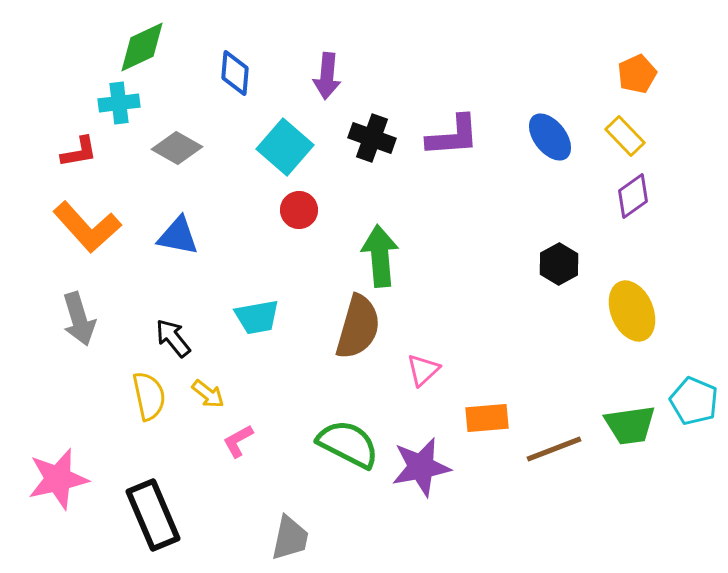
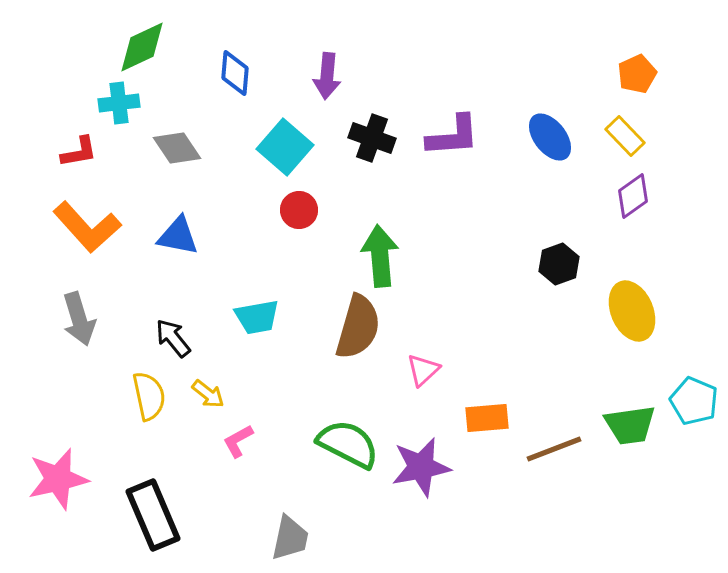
gray diamond: rotated 27 degrees clockwise
black hexagon: rotated 9 degrees clockwise
